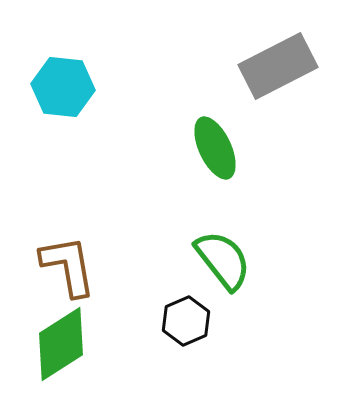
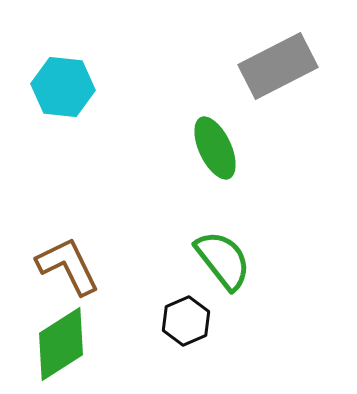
brown L-shape: rotated 16 degrees counterclockwise
